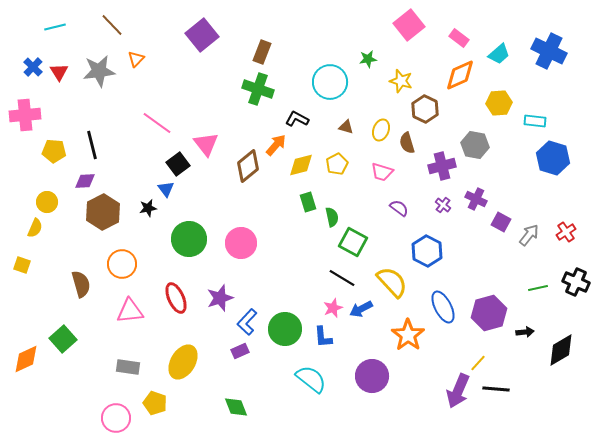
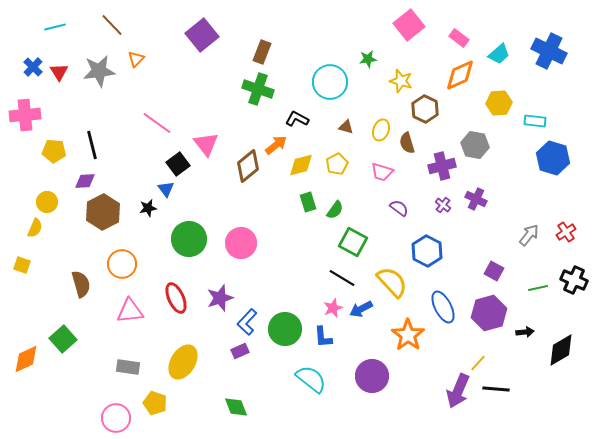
orange arrow at (276, 145): rotated 10 degrees clockwise
green semicircle at (332, 217): moved 3 px right, 7 px up; rotated 48 degrees clockwise
purple square at (501, 222): moved 7 px left, 49 px down
black cross at (576, 282): moved 2 px left, 2 px up
